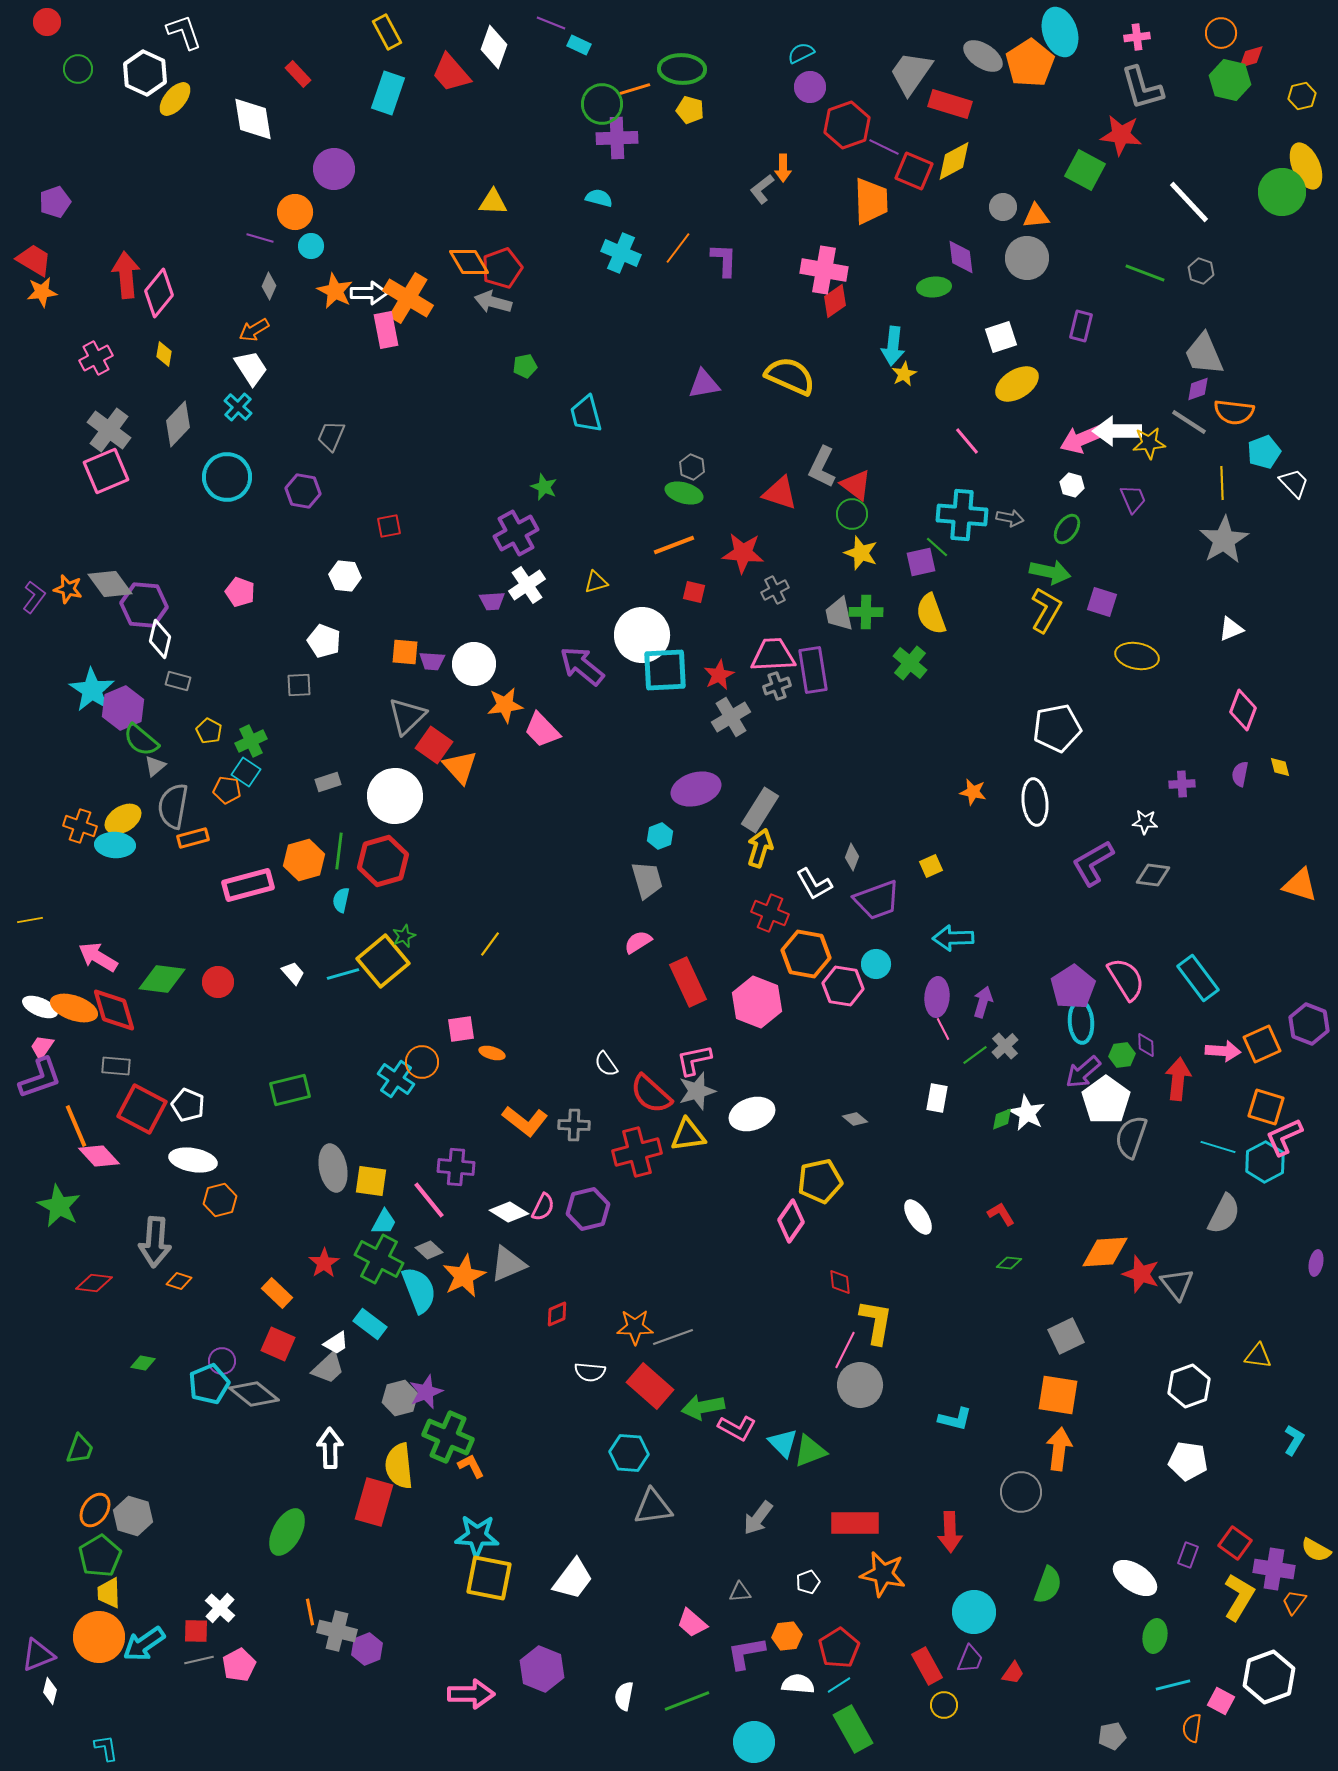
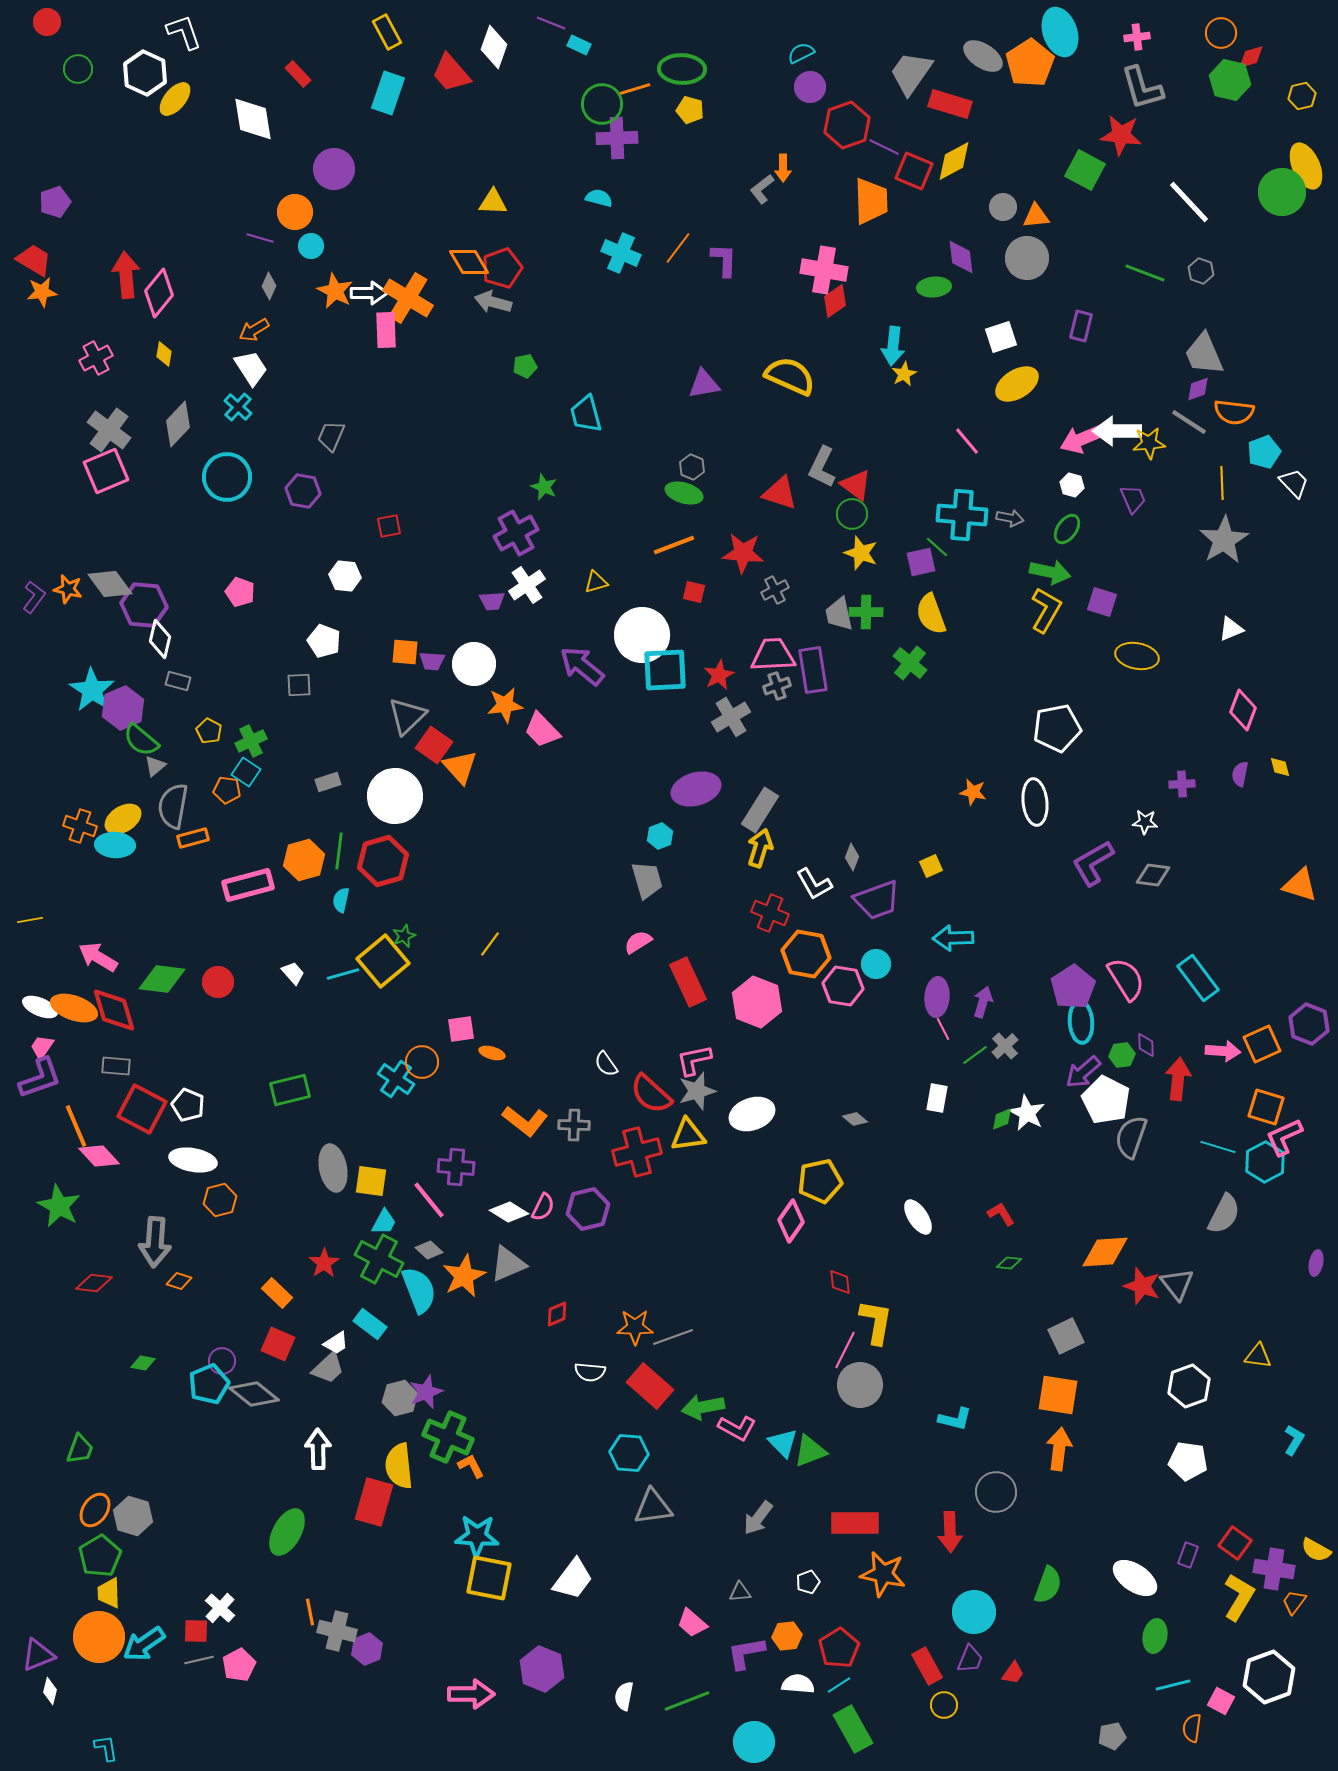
pink rectangle at (386, 330): rotated 9 degrees clockwise
white pentagon at (1106, 1100): rotated 9 degrees counterclockwise
red star at (1141, 1274): moved 1 px right, 12 px down
white arrow at (330, 1448): moved 12 px left, 1 px down
gray circle at (1021, 1492): moved 25 px left
